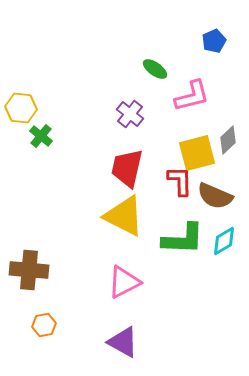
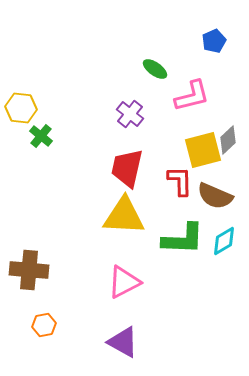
yellow square: moved 6 px right, 3 px up
yellow triangle: rotated 24 degrees counterclockwise
